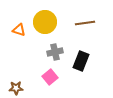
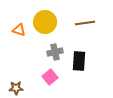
black rectangle: moved 2 px left; rotated 18 degrees counterclockwise
